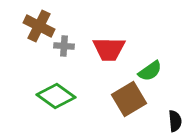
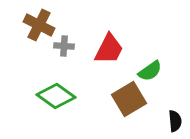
brown cross: moved 1 px up
red trapezoid: rotated 64 degrees counterclockwise
